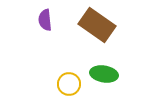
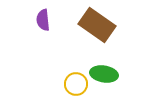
purple semicircle: moved 2 px left
yellow circle: moved 7 px right
